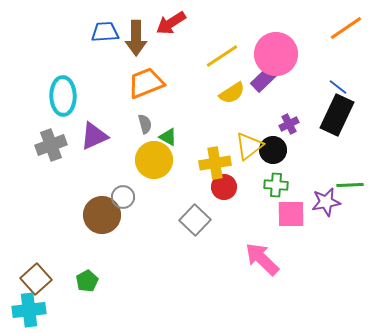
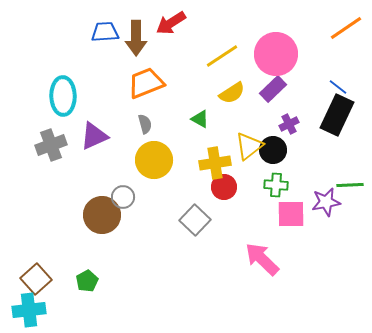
purple rectangle: moved 9 px right, 10 px down
green triangle: moved 32 px right, 18 px up
